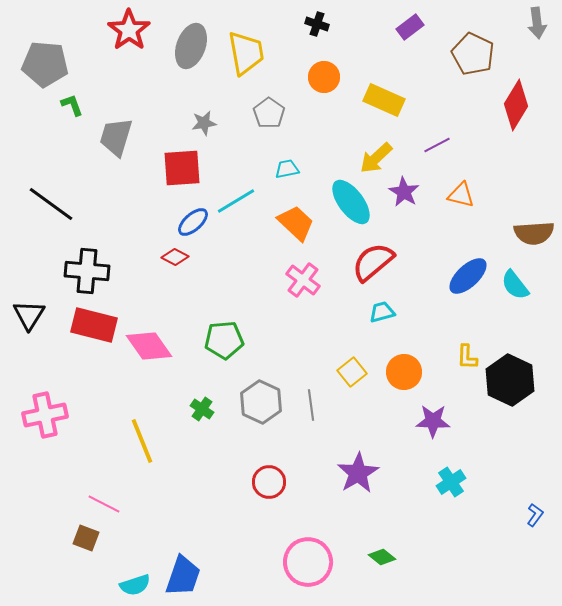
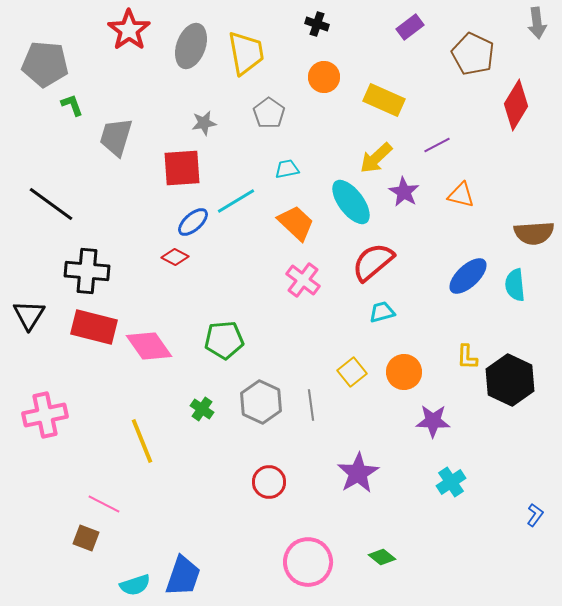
cyan semicircle at (515, 285): rotated 32 degrees clockwise
red rectangle at (94, 325): moved 2 px down
